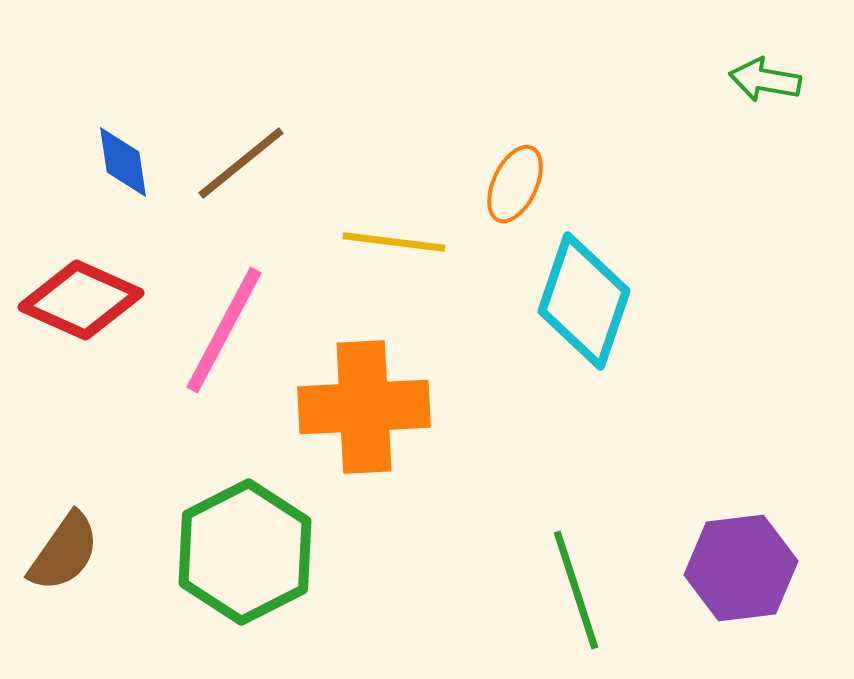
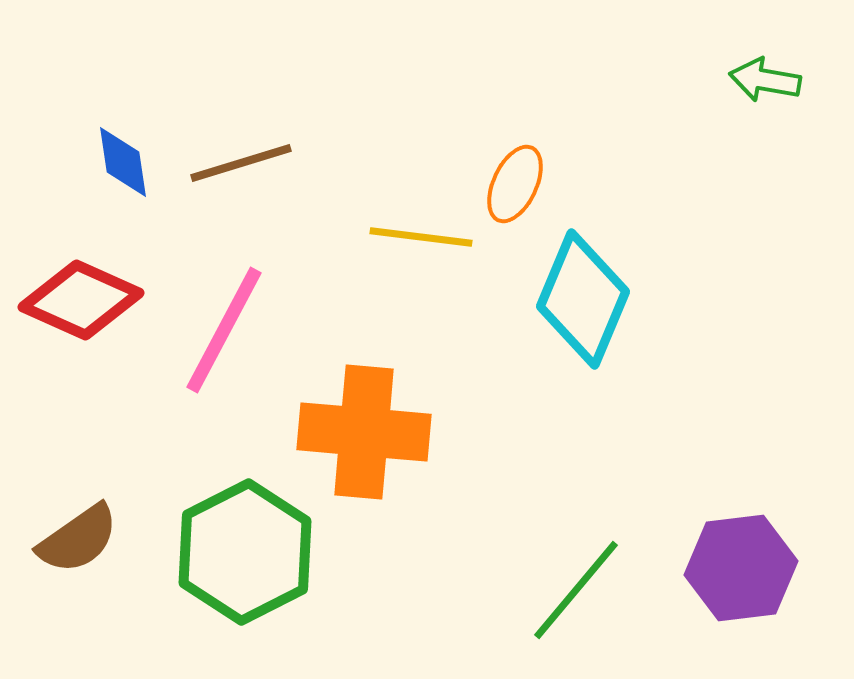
brown line: rotated 22 degrees clockwise
yellow line: moved 27 px right, 5 px up
cyan diamond: moved 1 px left, 2 px up; rotated 4 degrees clockwise
orange cross: moved 25 px down; rotated 8 degrees clockwise
brown semicircle: moved 14 px right, 13 px up; rotated 20 degrees clockwise
green line: rotated 58 degrees clockwise
